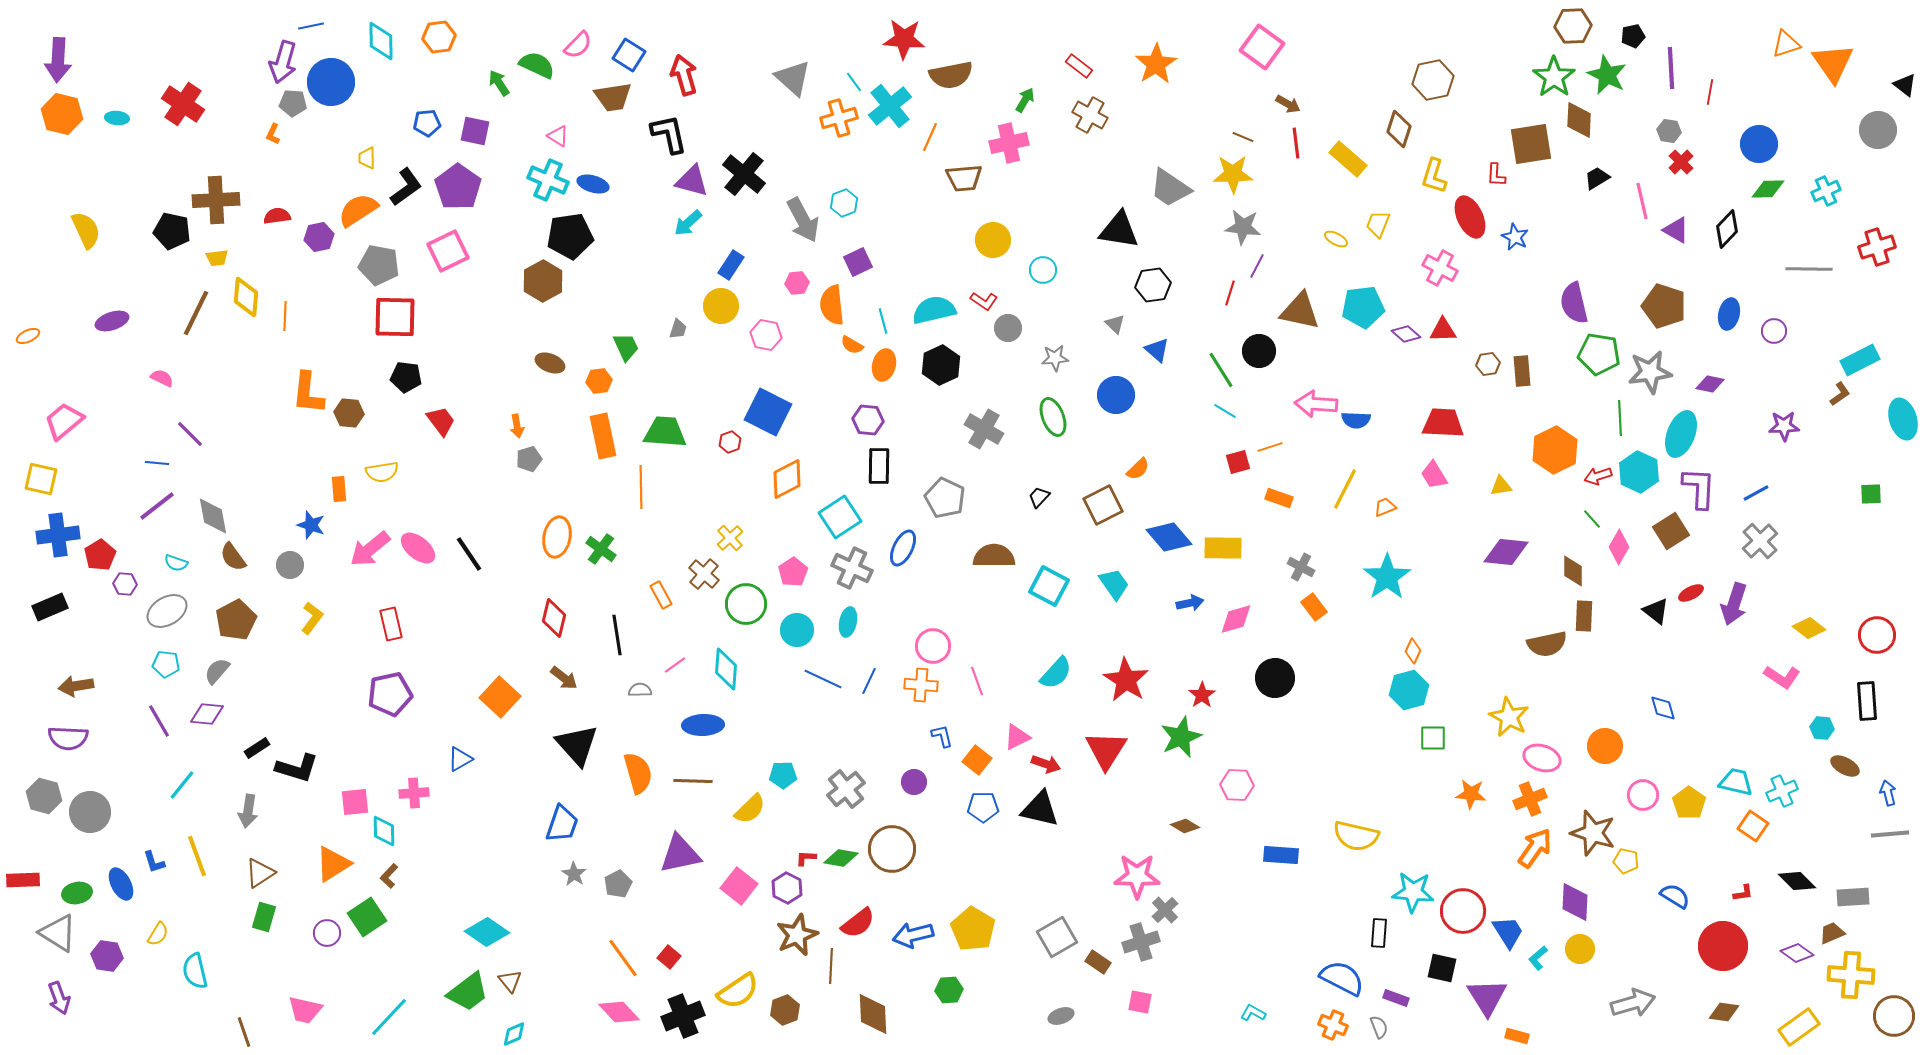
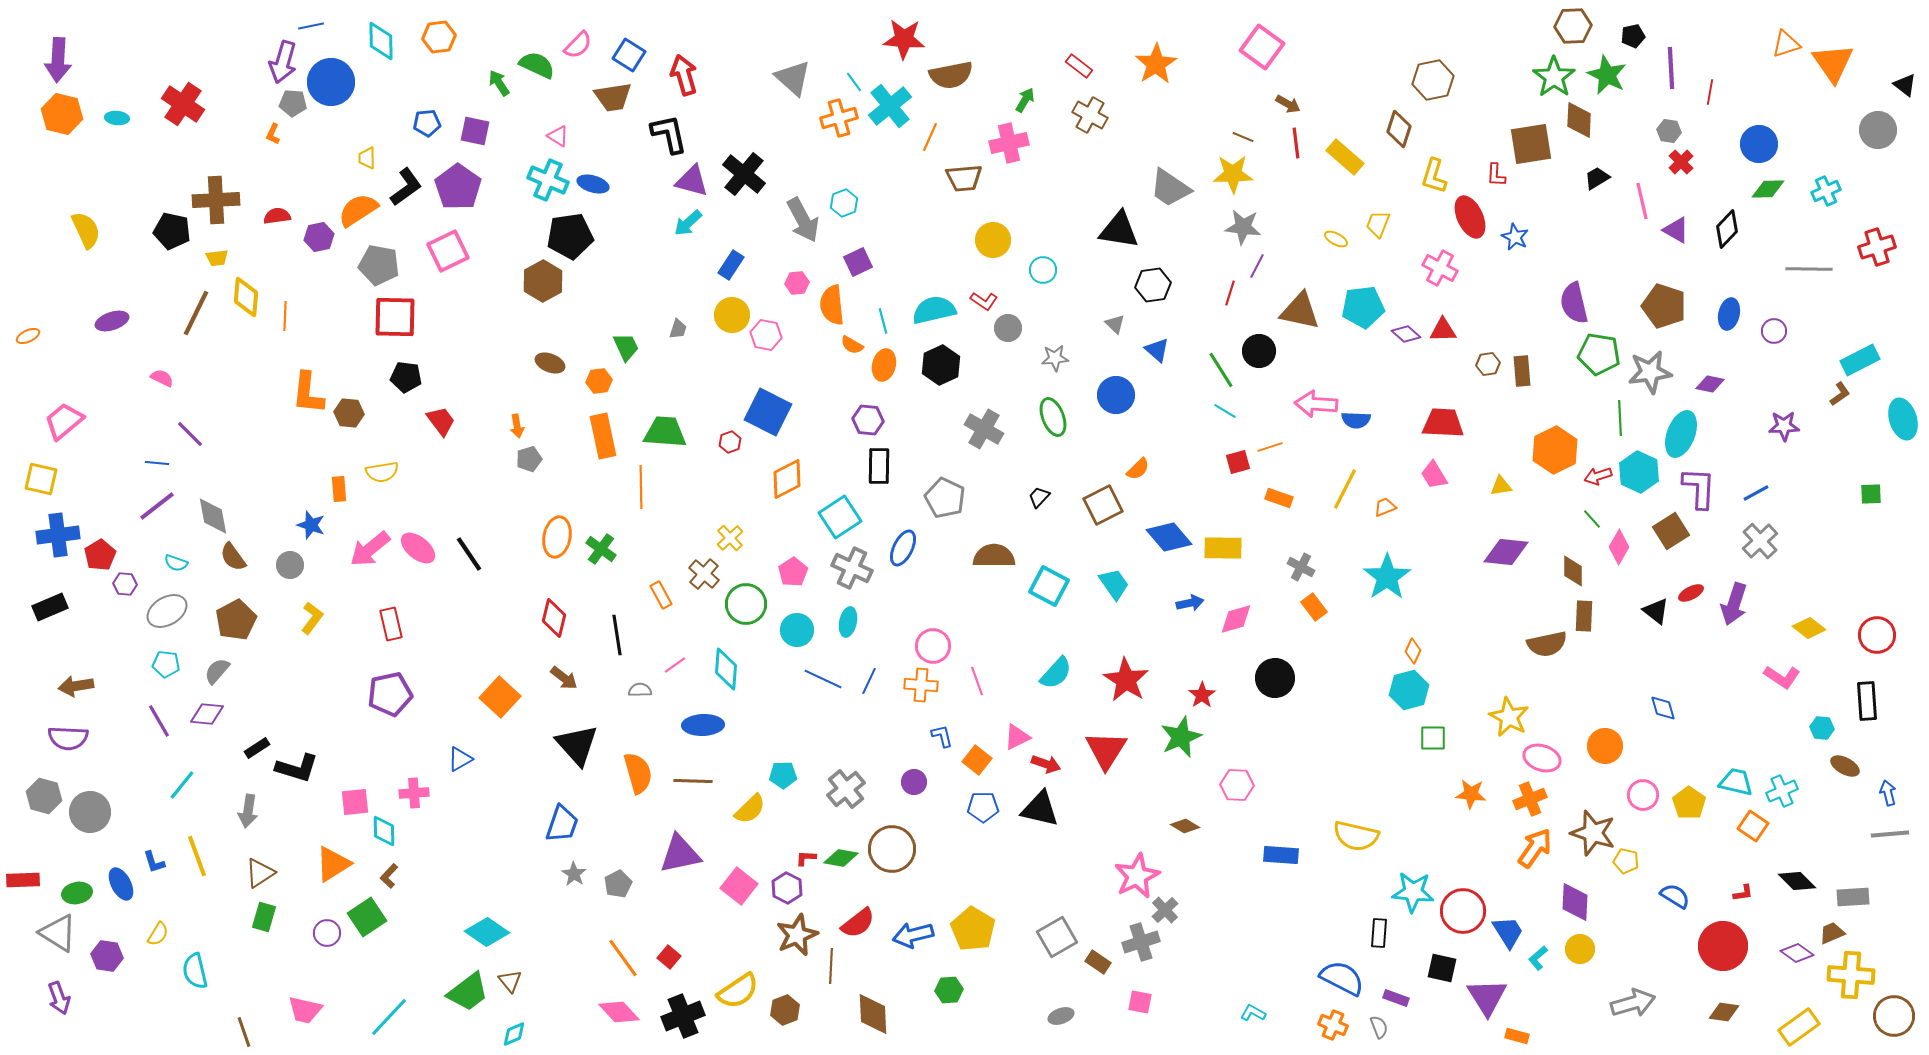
yellow rectangle at (1348, 159): moved 3 px left, 2 px up
yellow circle at (721, 306): moved 11 px right, 9 px down
pink star at (1137, 876): rotated 27 degrees counterclockwise
